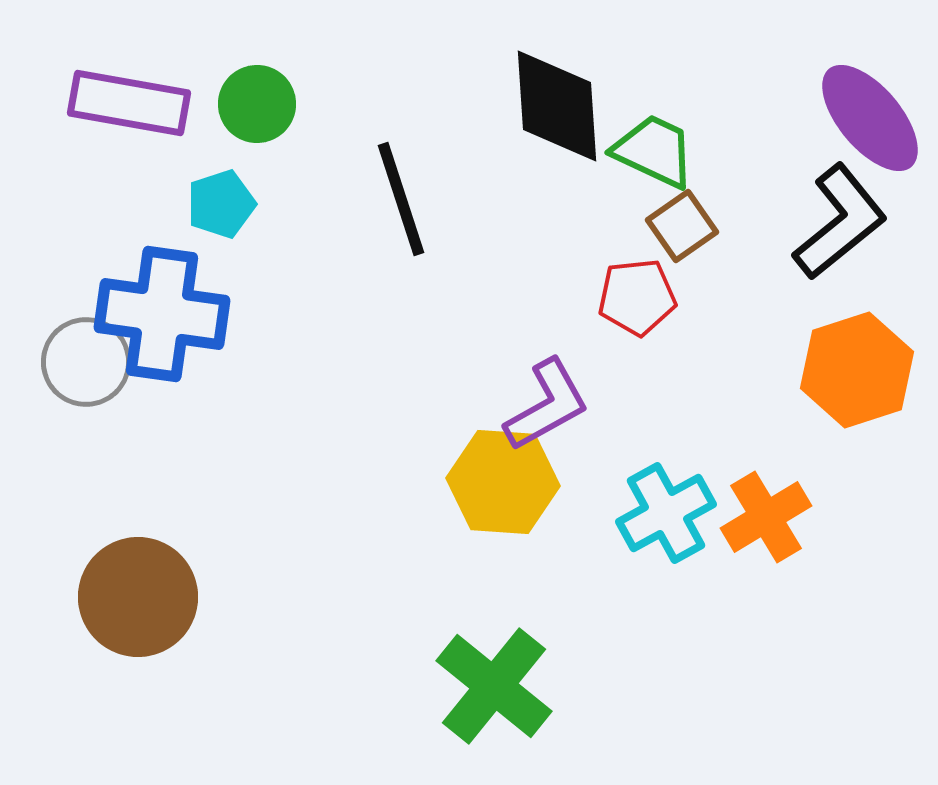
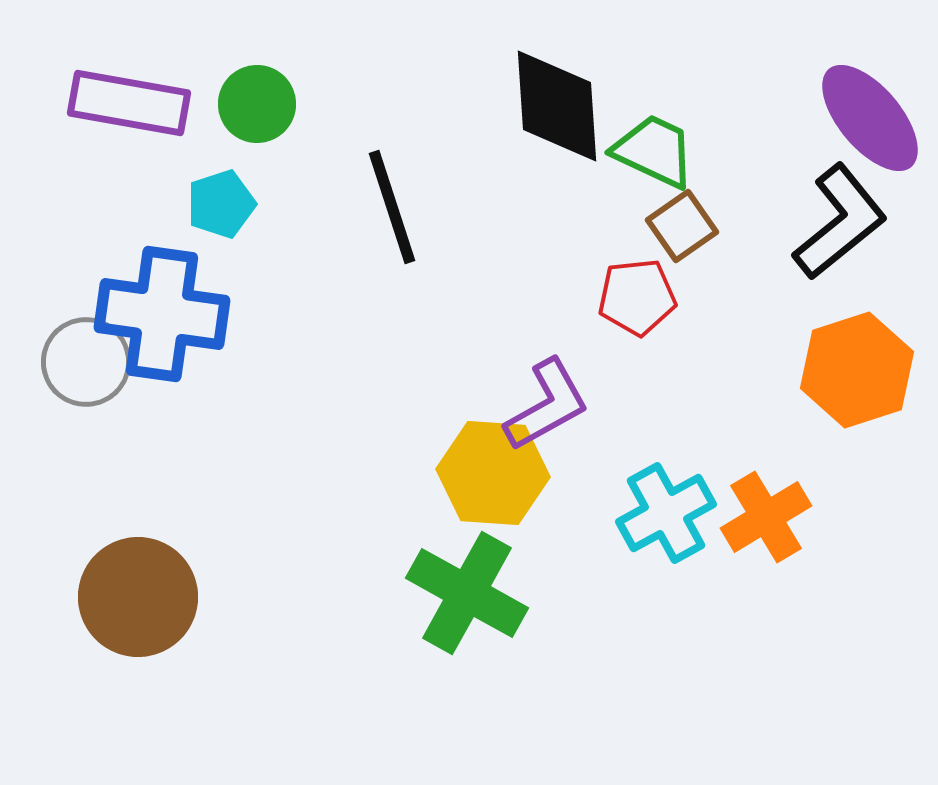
black line: moved 9 px left, 8 px down
yellow hexagon: moved 10 px left, 9 px up
green cross: moved 27 px left, 93 px up; rotated 10 degrees counterclockwise
